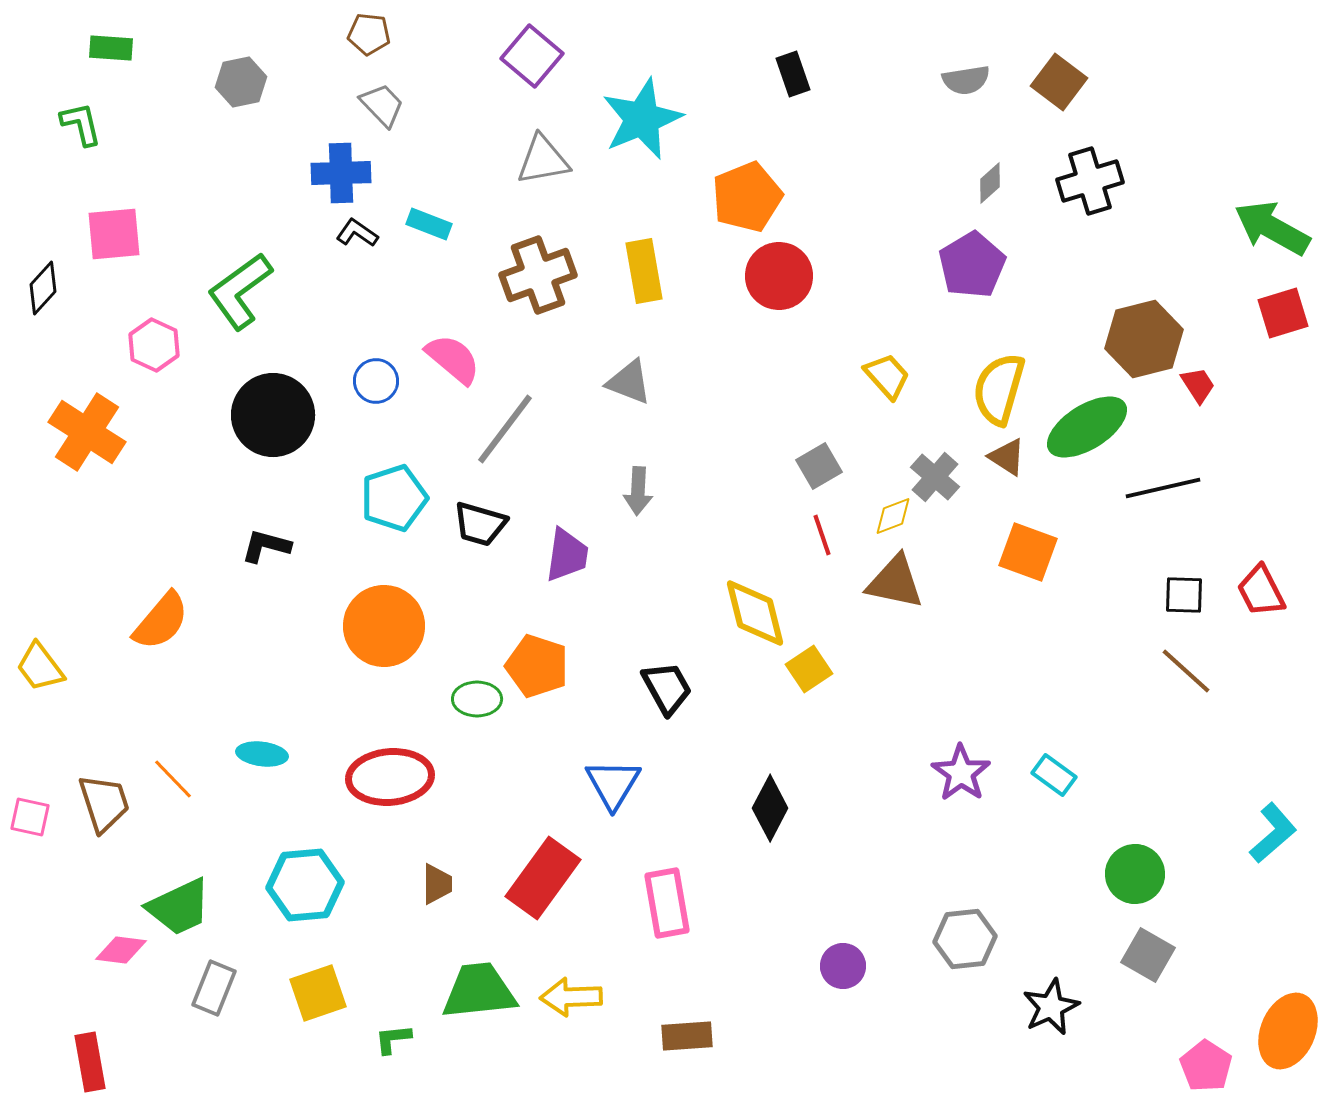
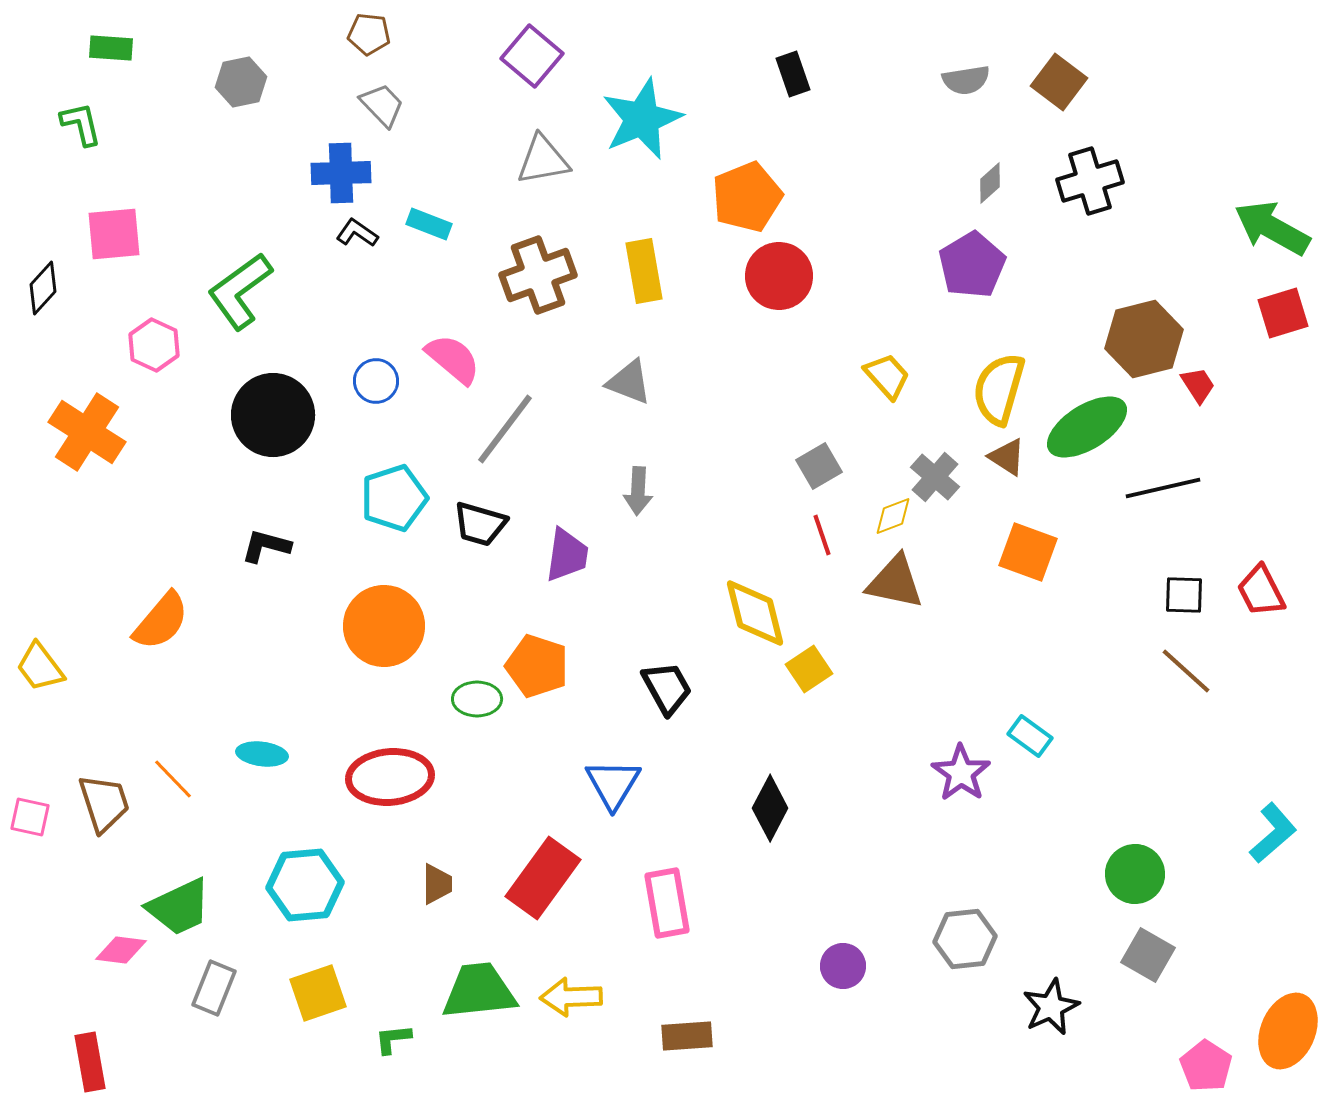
cyan rectangle at (1054, 775): moved 24 px left, 39 px up
